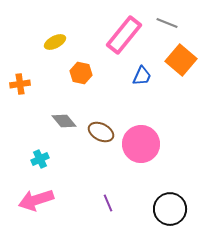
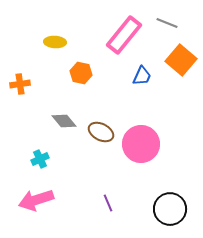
yellow ellipse: rotated 30 degrees clockwise
